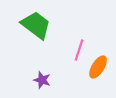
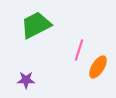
green trapezoid: rotated 64 degrees counterclockwise
purple star: moved 16 px left; rotated 18 degrees counterclockwise
